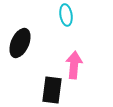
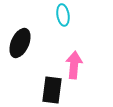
cyan ellipse: moved 3 px left
